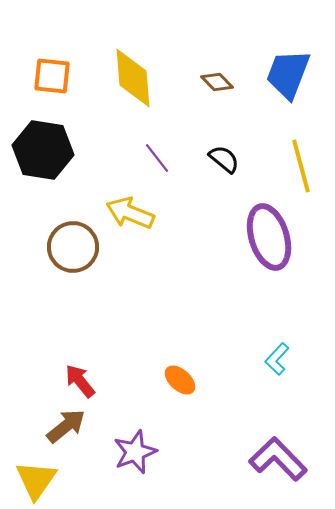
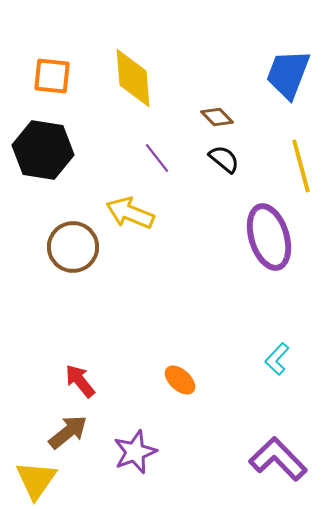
brown diamond: moved 35 px down
brown arrow: moved 2 px right, 6 px down
